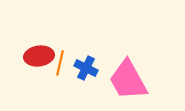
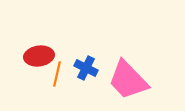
orange line: moved 3 px left, 11 px down
pink trapezoid: rotated 15 degrees counterclockwise
